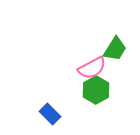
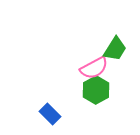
pink semicircle: moved 2 px right
